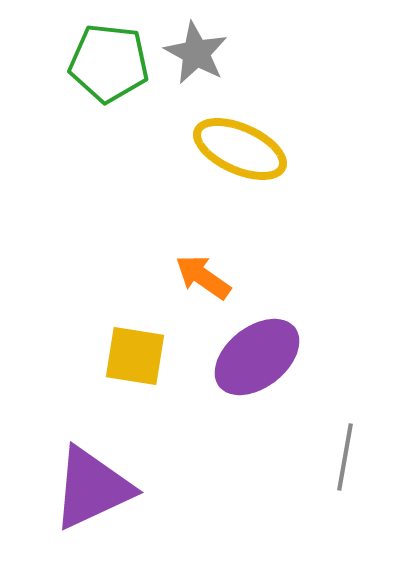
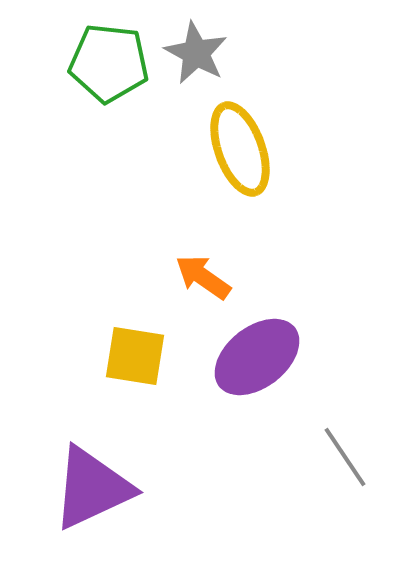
yellow ellipse: rotated 46 degrees clockwise
gray line: rotated 44 degrees counterclockwise
